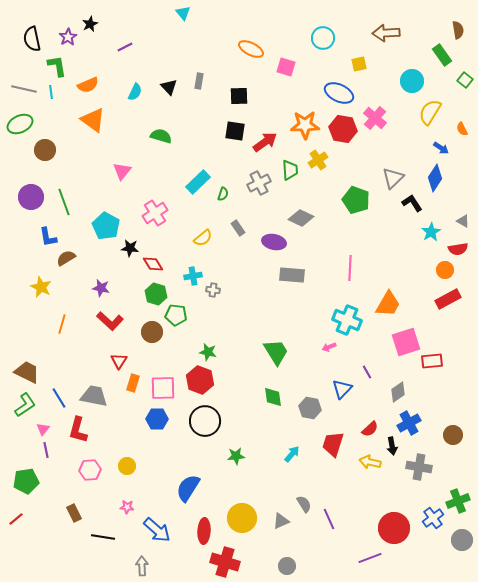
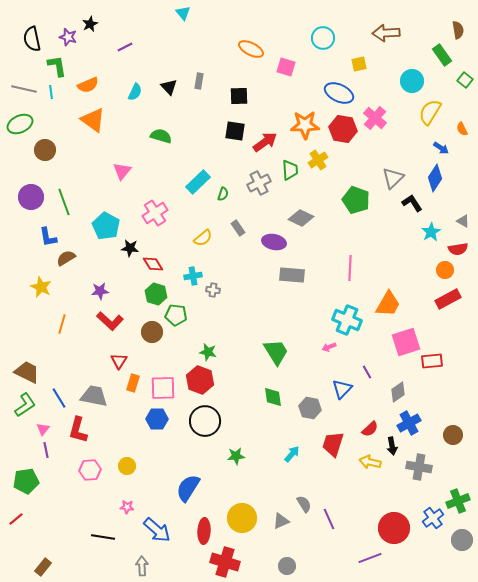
purple star at (68, 37): rotated 24 degrees counterclockwise
purple star at (101, 288): moved 1 px left, 3 px down; rotated 18 degrees counterclockwise
brown rectangle at (74, 513): moved 31 px left, 54 px down; rotated 66 degrees clockwise
